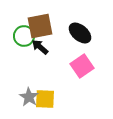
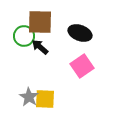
brown square: moved 4 px up; rotated 12 degrees clockwise
black ellipse: rotated 20 degrees counterclockwise
